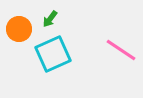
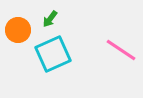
orange circle: moved 1 px left, 1 px down
